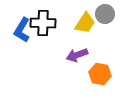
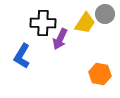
blue L-shape: moved 26 px down
purple arrow: moved 17 px left, 16 px up; rotated 45 degrees counterclockwise
